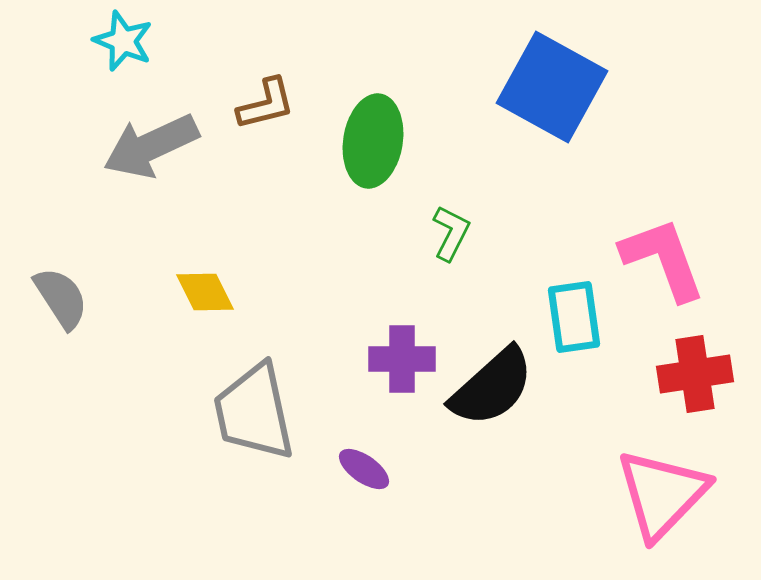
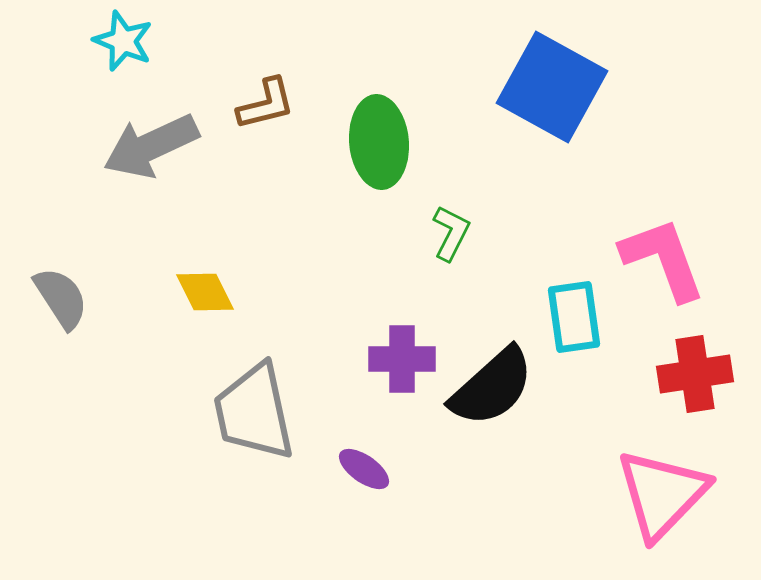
green ellipse: moved 6 px right, 1 px down; rotated 14 degrees counterclockwise
